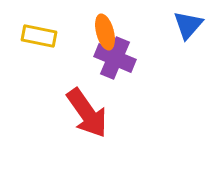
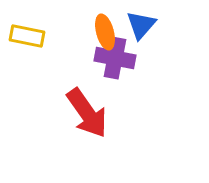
blue triangle: moved 47 px left
yellow rectangle: moved 12 px left
purple cross: rotated 12 degrees counterclockwise
